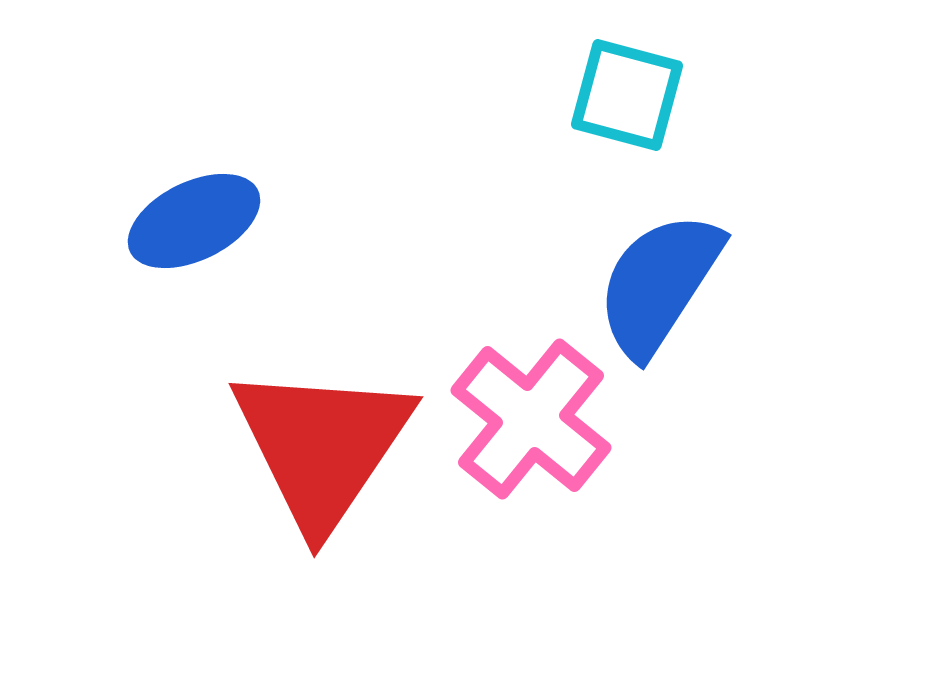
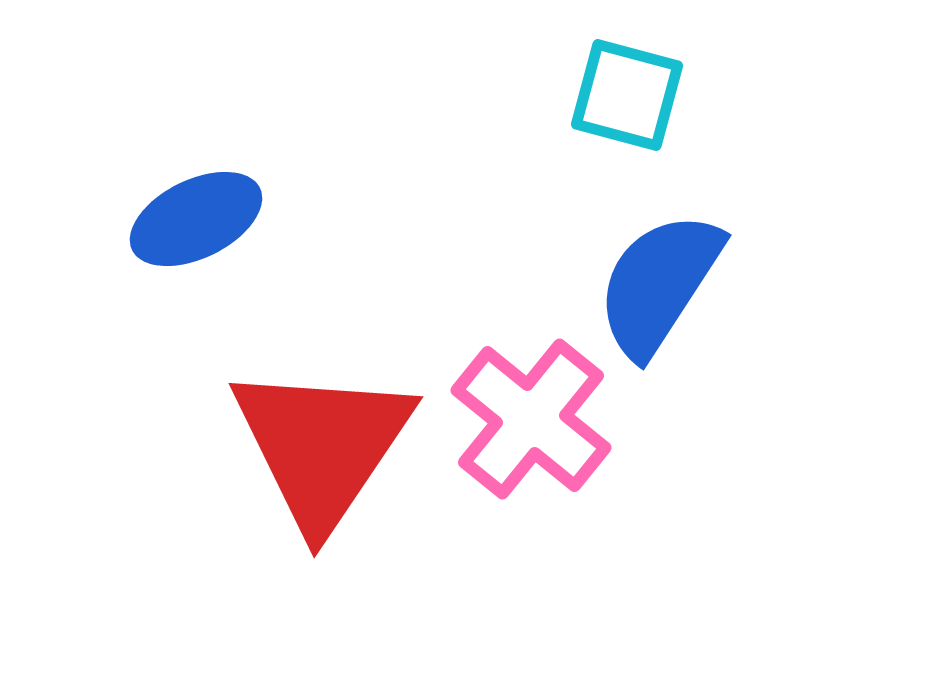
blue ellipse: moved 2 px right, 2 px up
